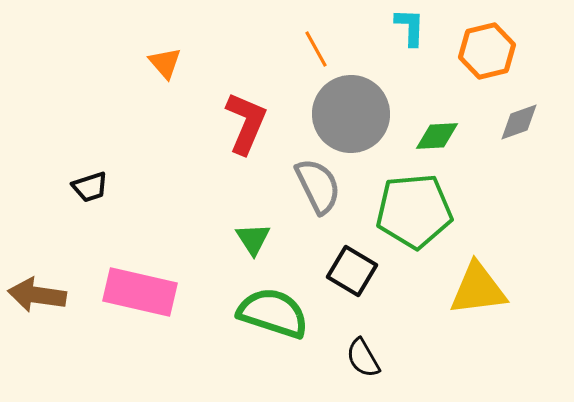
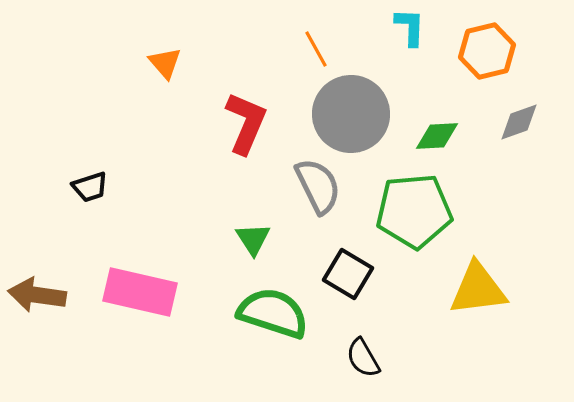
black square: moved 4 px left, 3 px down
